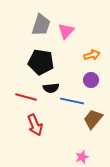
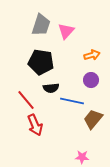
red line: moved 3 px down; rotated 35 degrees clockwise
pink star: rotated 24 degrees clockwise
